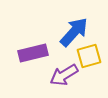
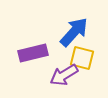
yellow square: moved 7 px left, 2 px down; rotated 30 degrees clockwise
